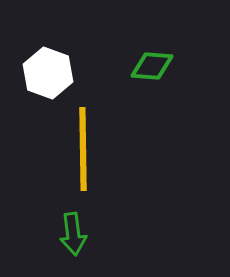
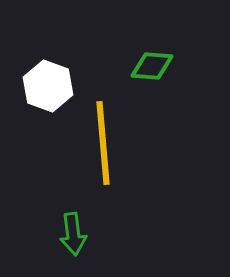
white hexagon: moved 13 px down
yellow line: moved 20 px right, 6 px up; rotated 4 degrees counterclockwise
